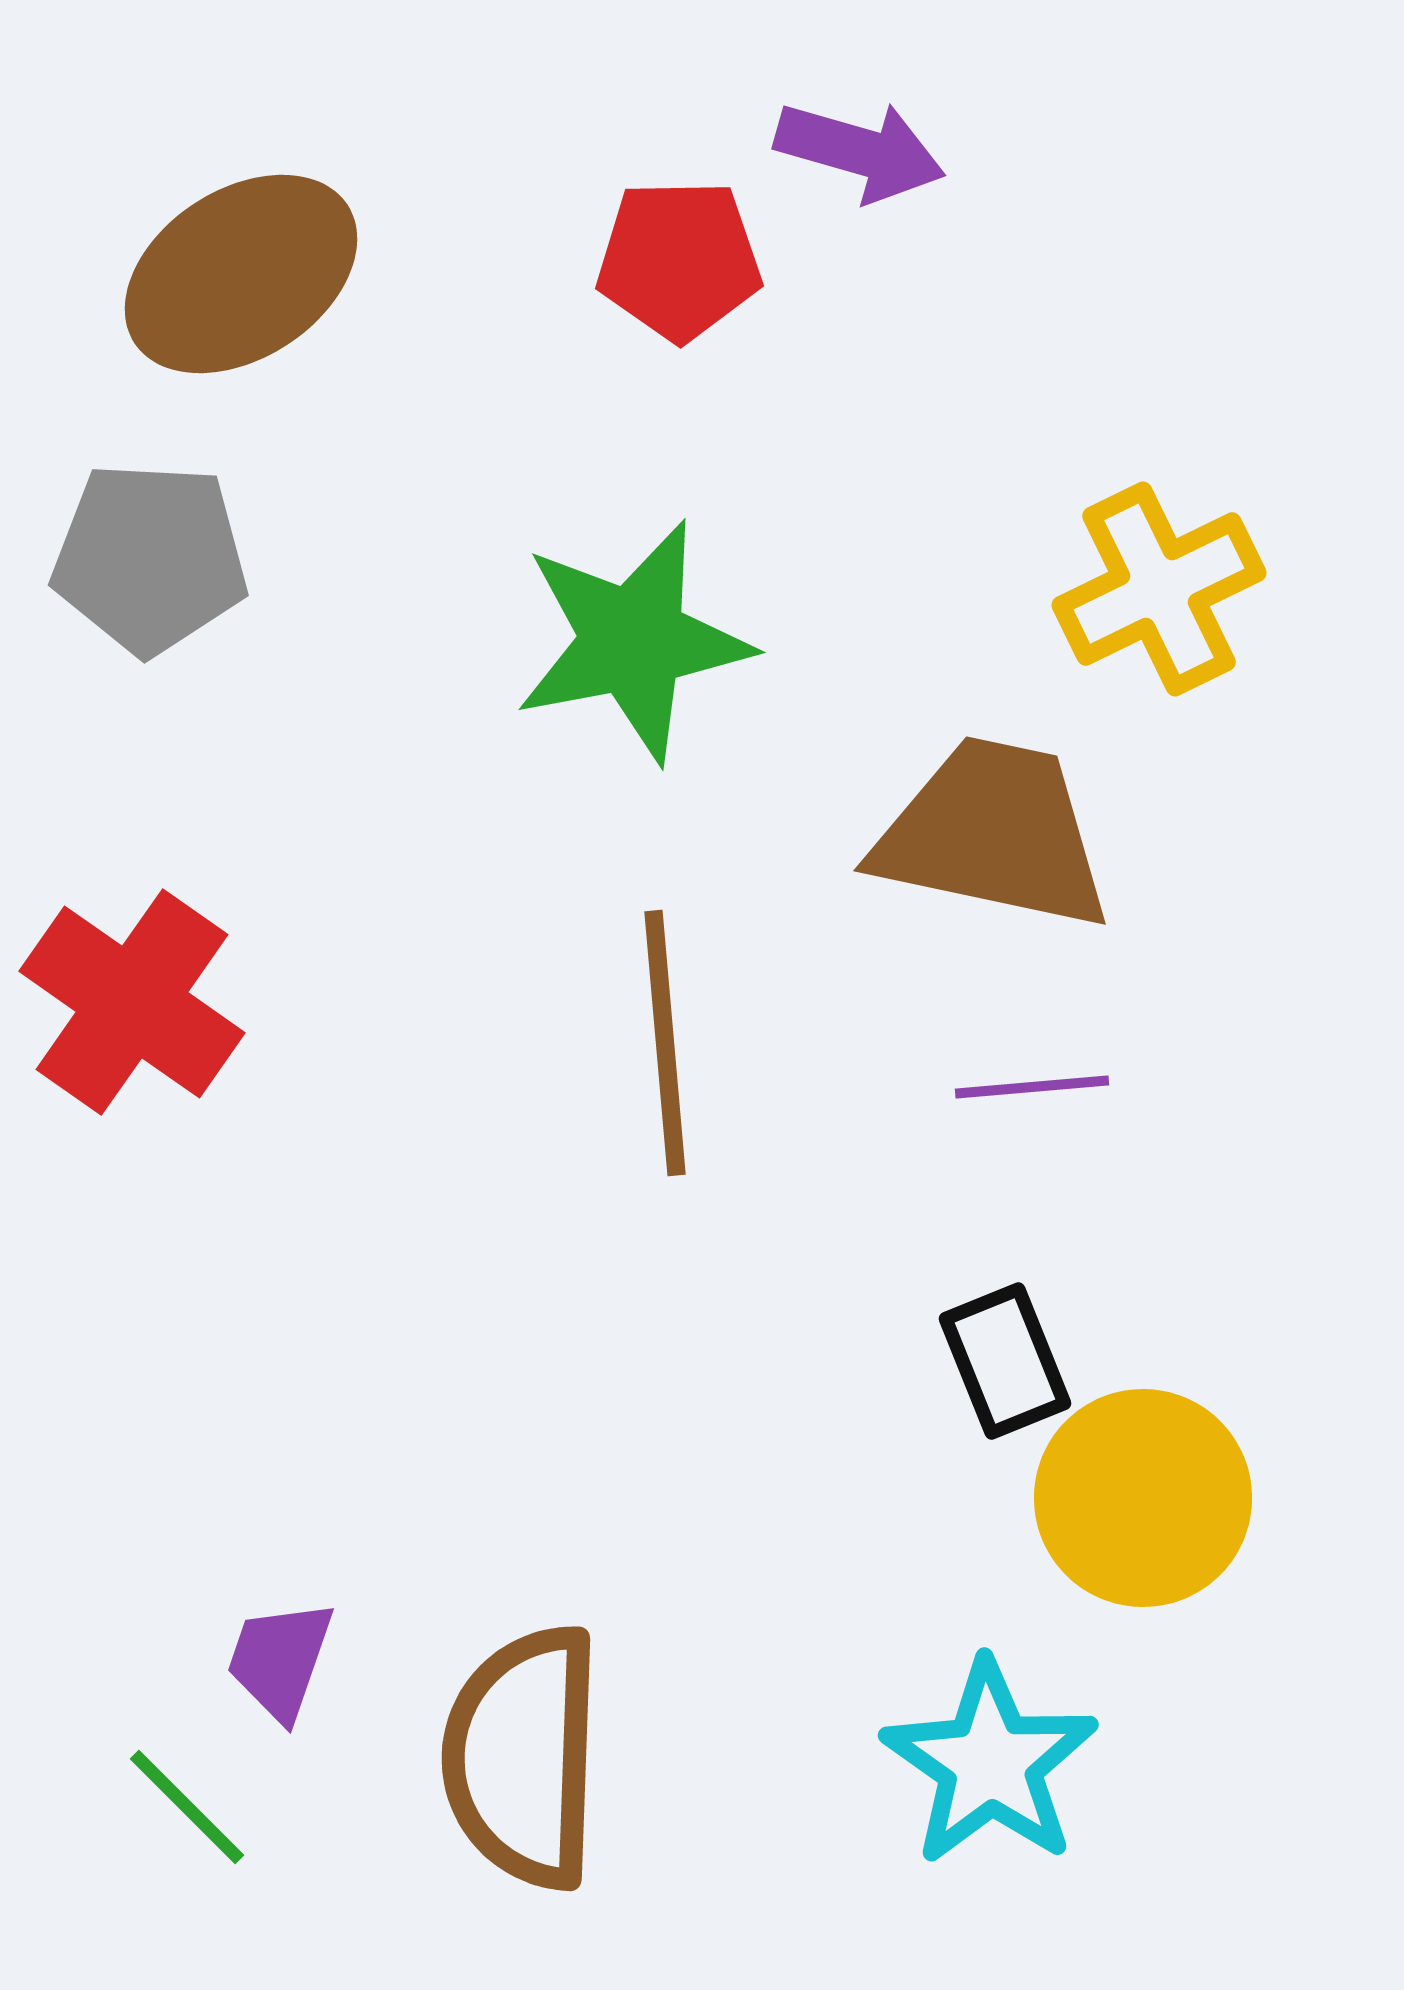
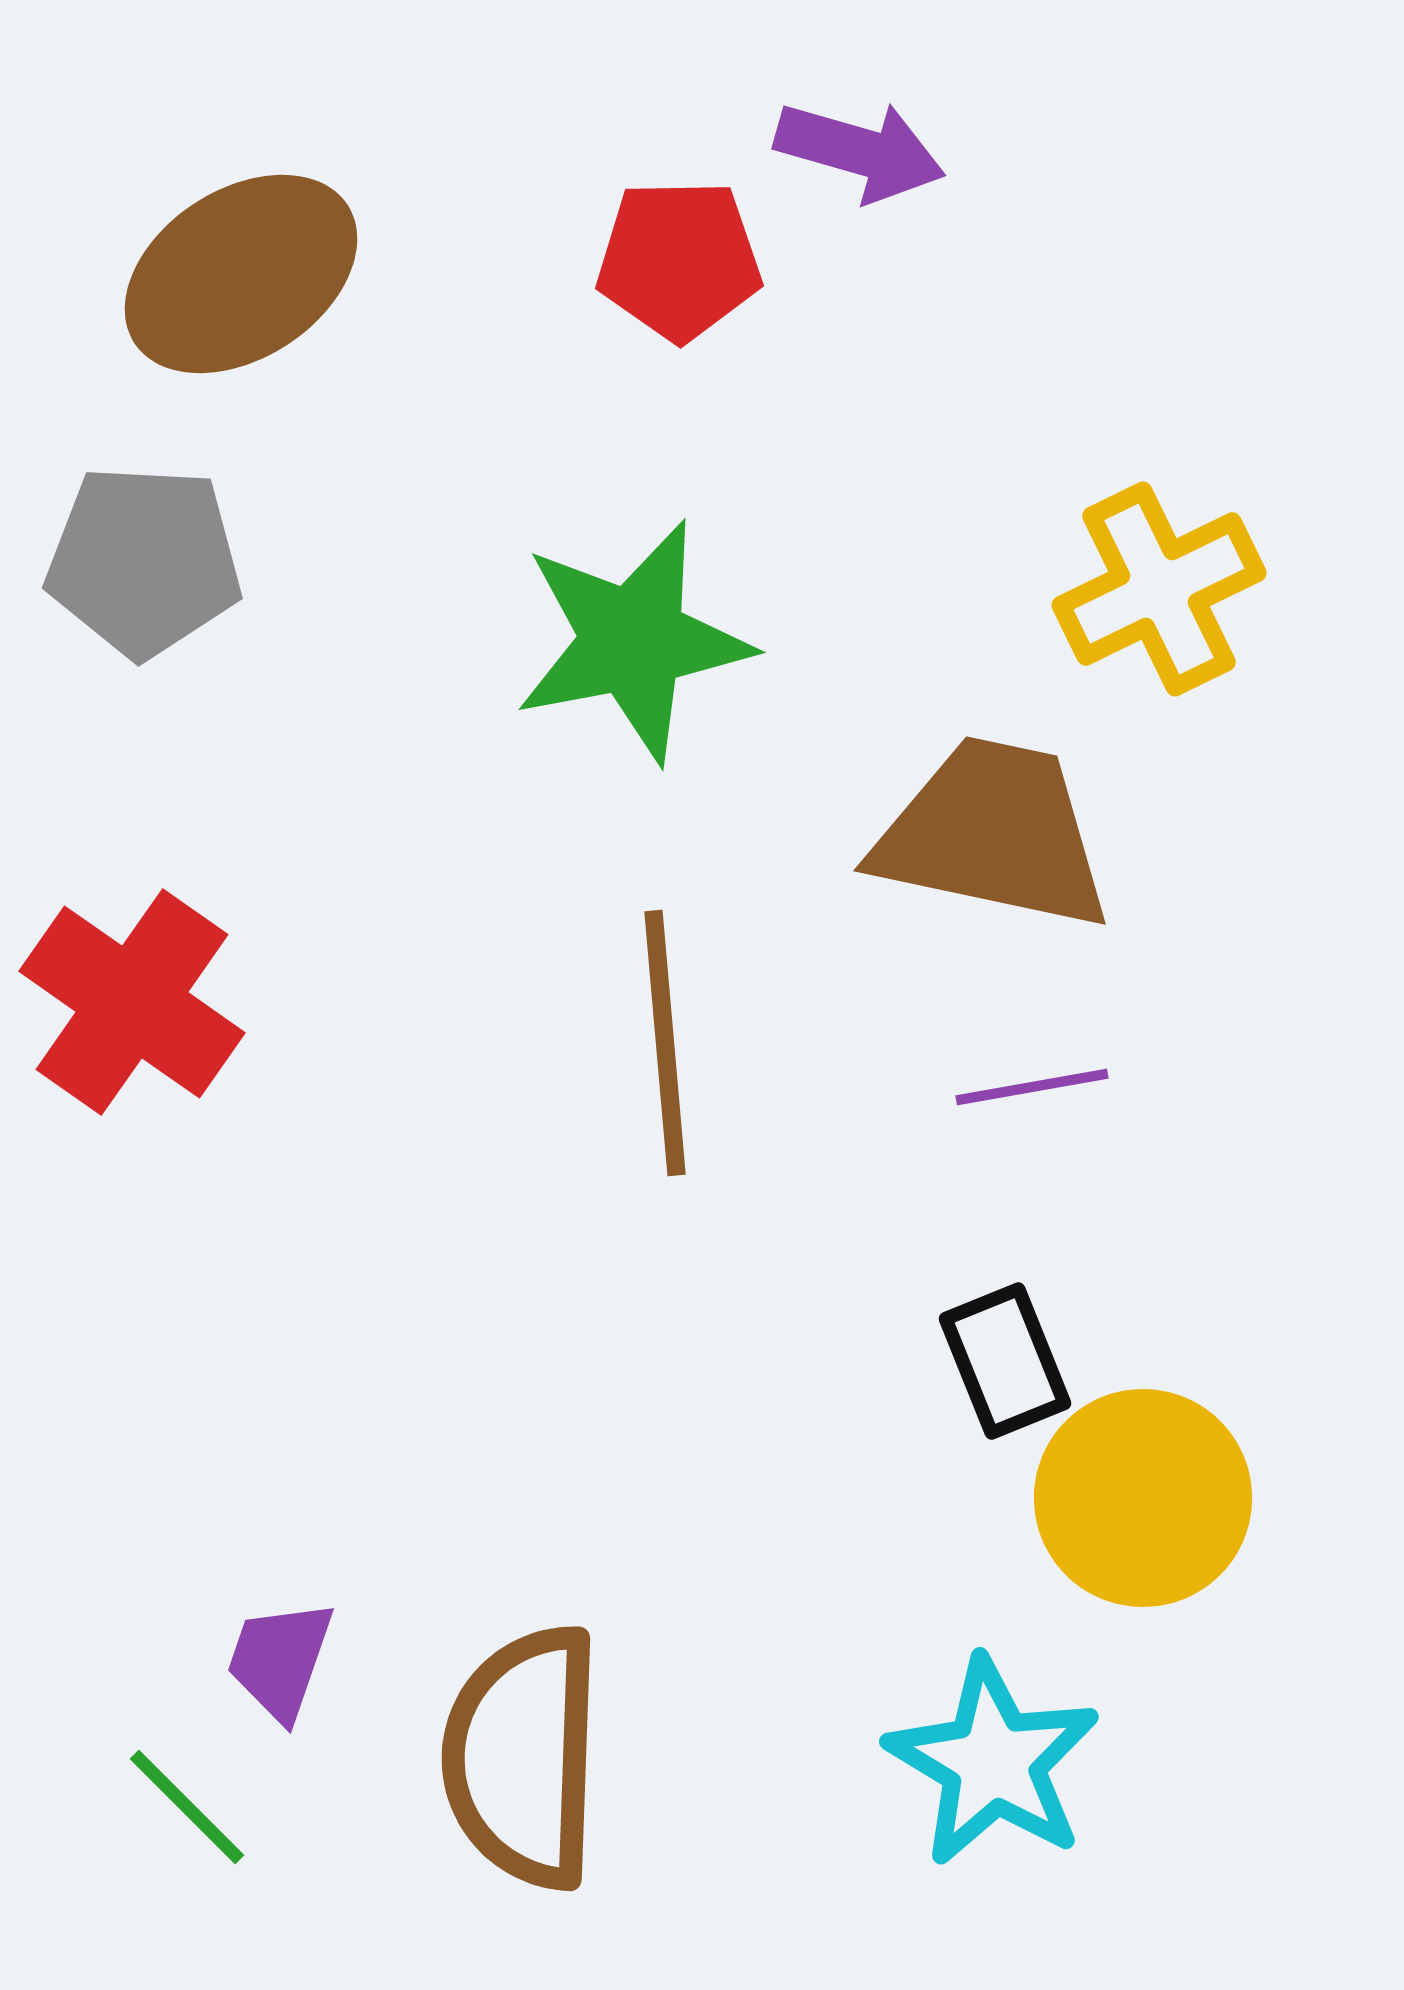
gray pentagon: moved 6 px left, 3 px down
purple line: rotated 5 degrees counterclockwise
cyan star: moved 3 px right, 1 px up; rotated 4 degrees counterclockwise
